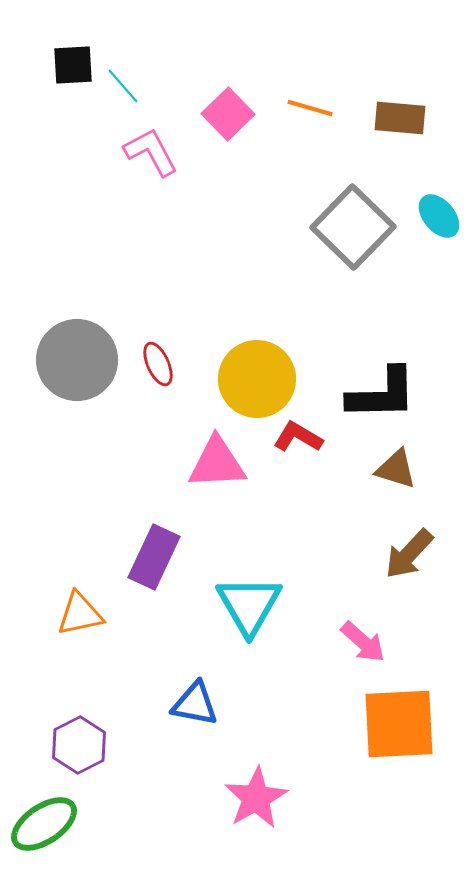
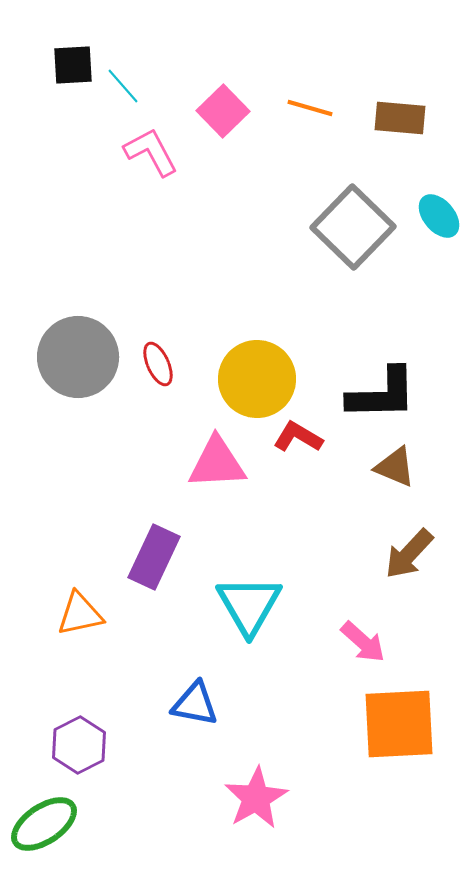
pink square: moved 5 px left, 3 px up
gray circle: moved 1 px right, 3 px up
brown triangle: moved 1 px left, 2 px up; rotated 6 degrees clockwise
